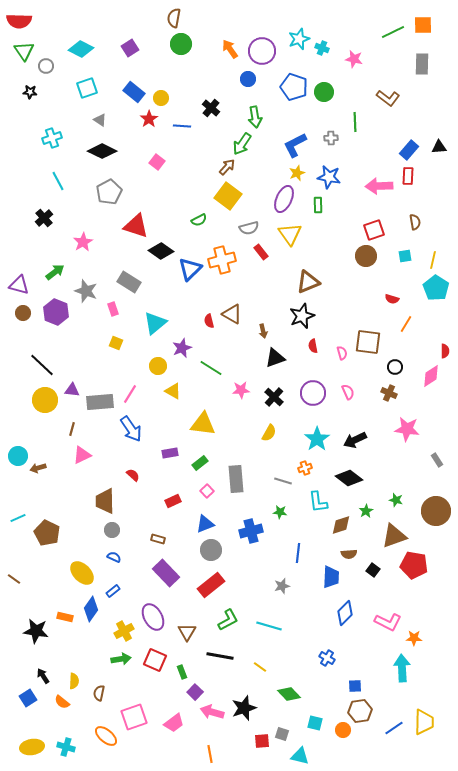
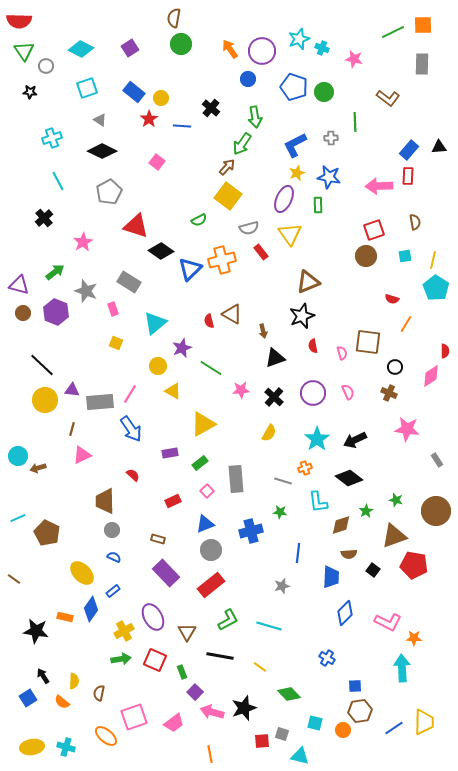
yellow triangle at (203, 424): rotated 36 degrees counterclockwise
